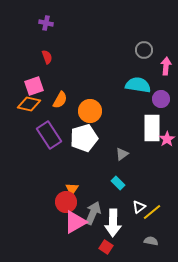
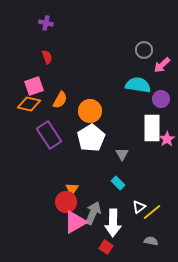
pink arrow: moved 4 px left, 1 px up; rotated 138 degrees counterclockwise
white pentagon: moved 7 px right; rotated 16 degrees counterclockwise
gray triangle: rotated 24 degrees counterclockwise
